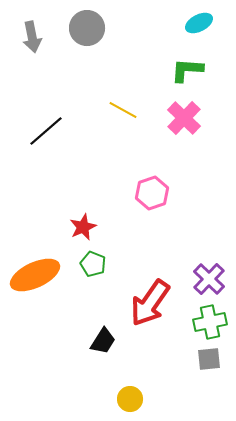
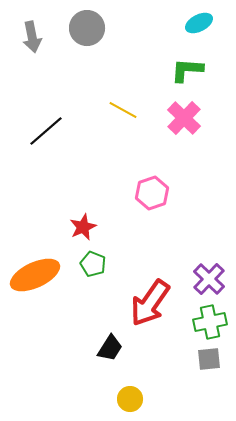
black trapezoid: moved 7 px right, 7 px down
